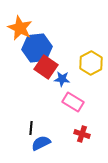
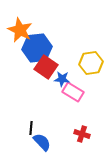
orange star: moved 2 px down
yellow hexagon: rotated 20 degrees clockwise
pink rectangle: moved 10 px up
blue semicircle: moved 1 px right, 1 px up; rotated 72 degrees clockwise
